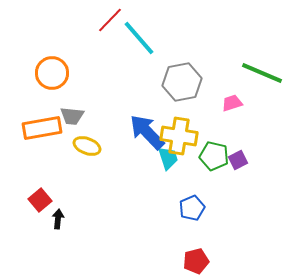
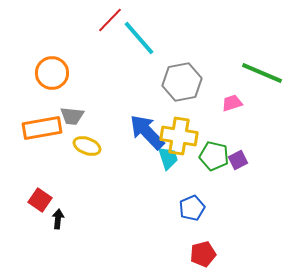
red square: rotated 15 degrees counterclockwise
red pentagon: moved 7 px right, 7 px up
